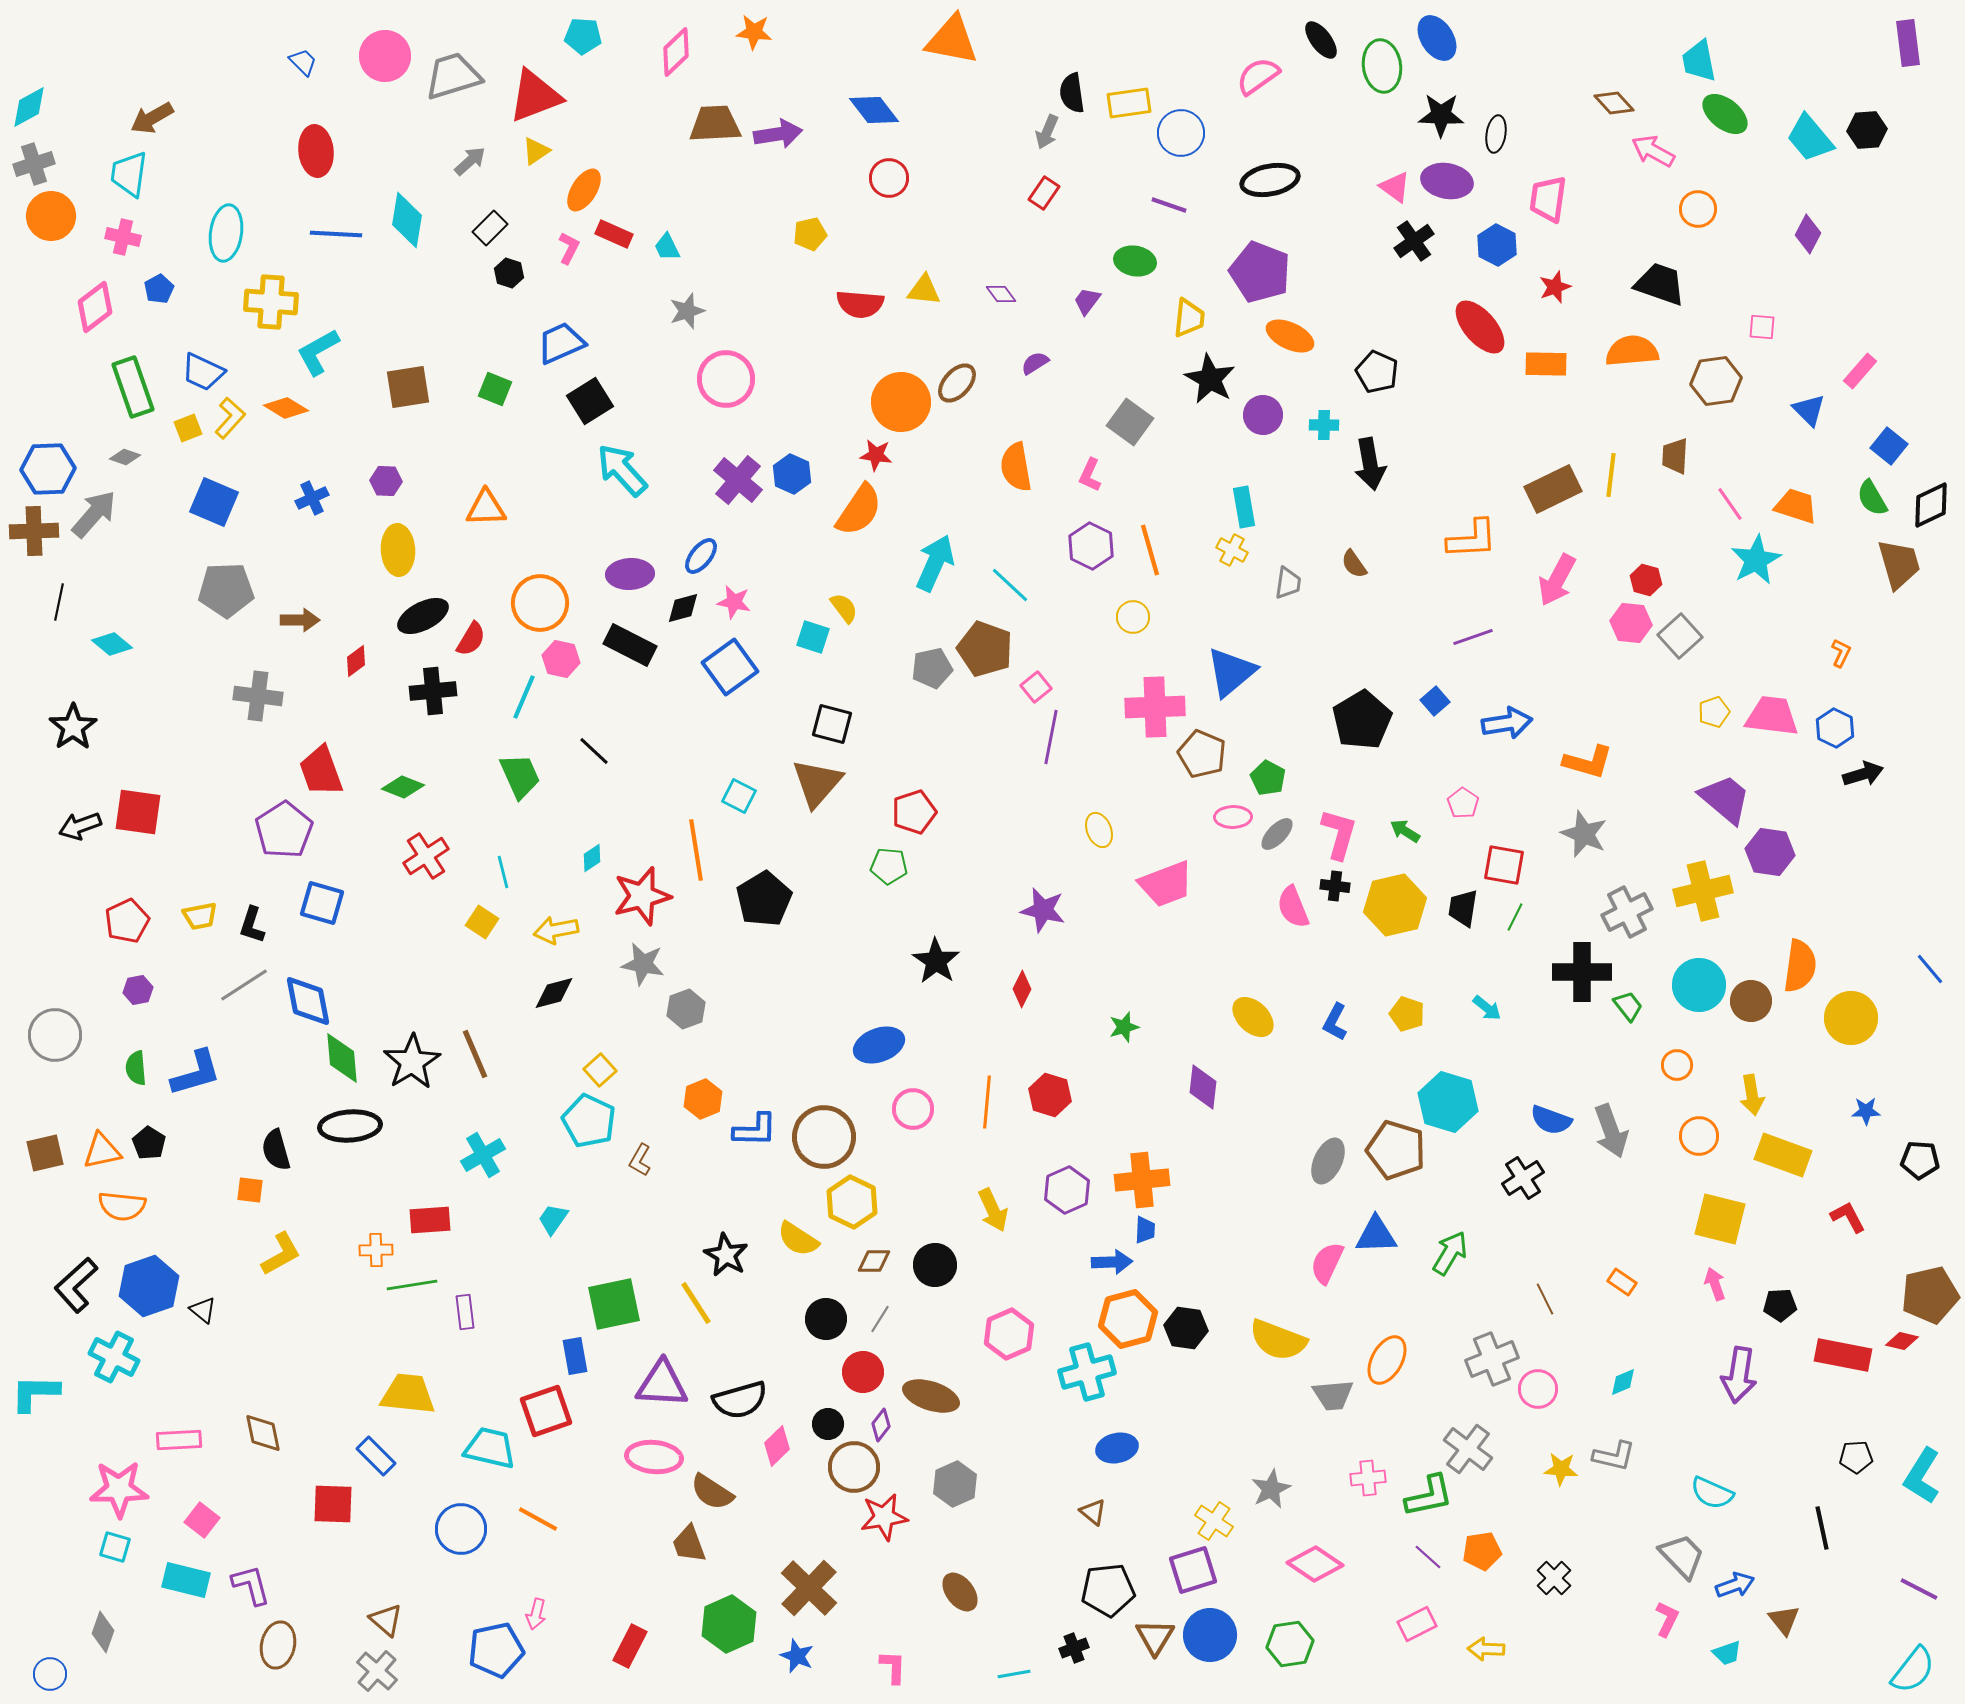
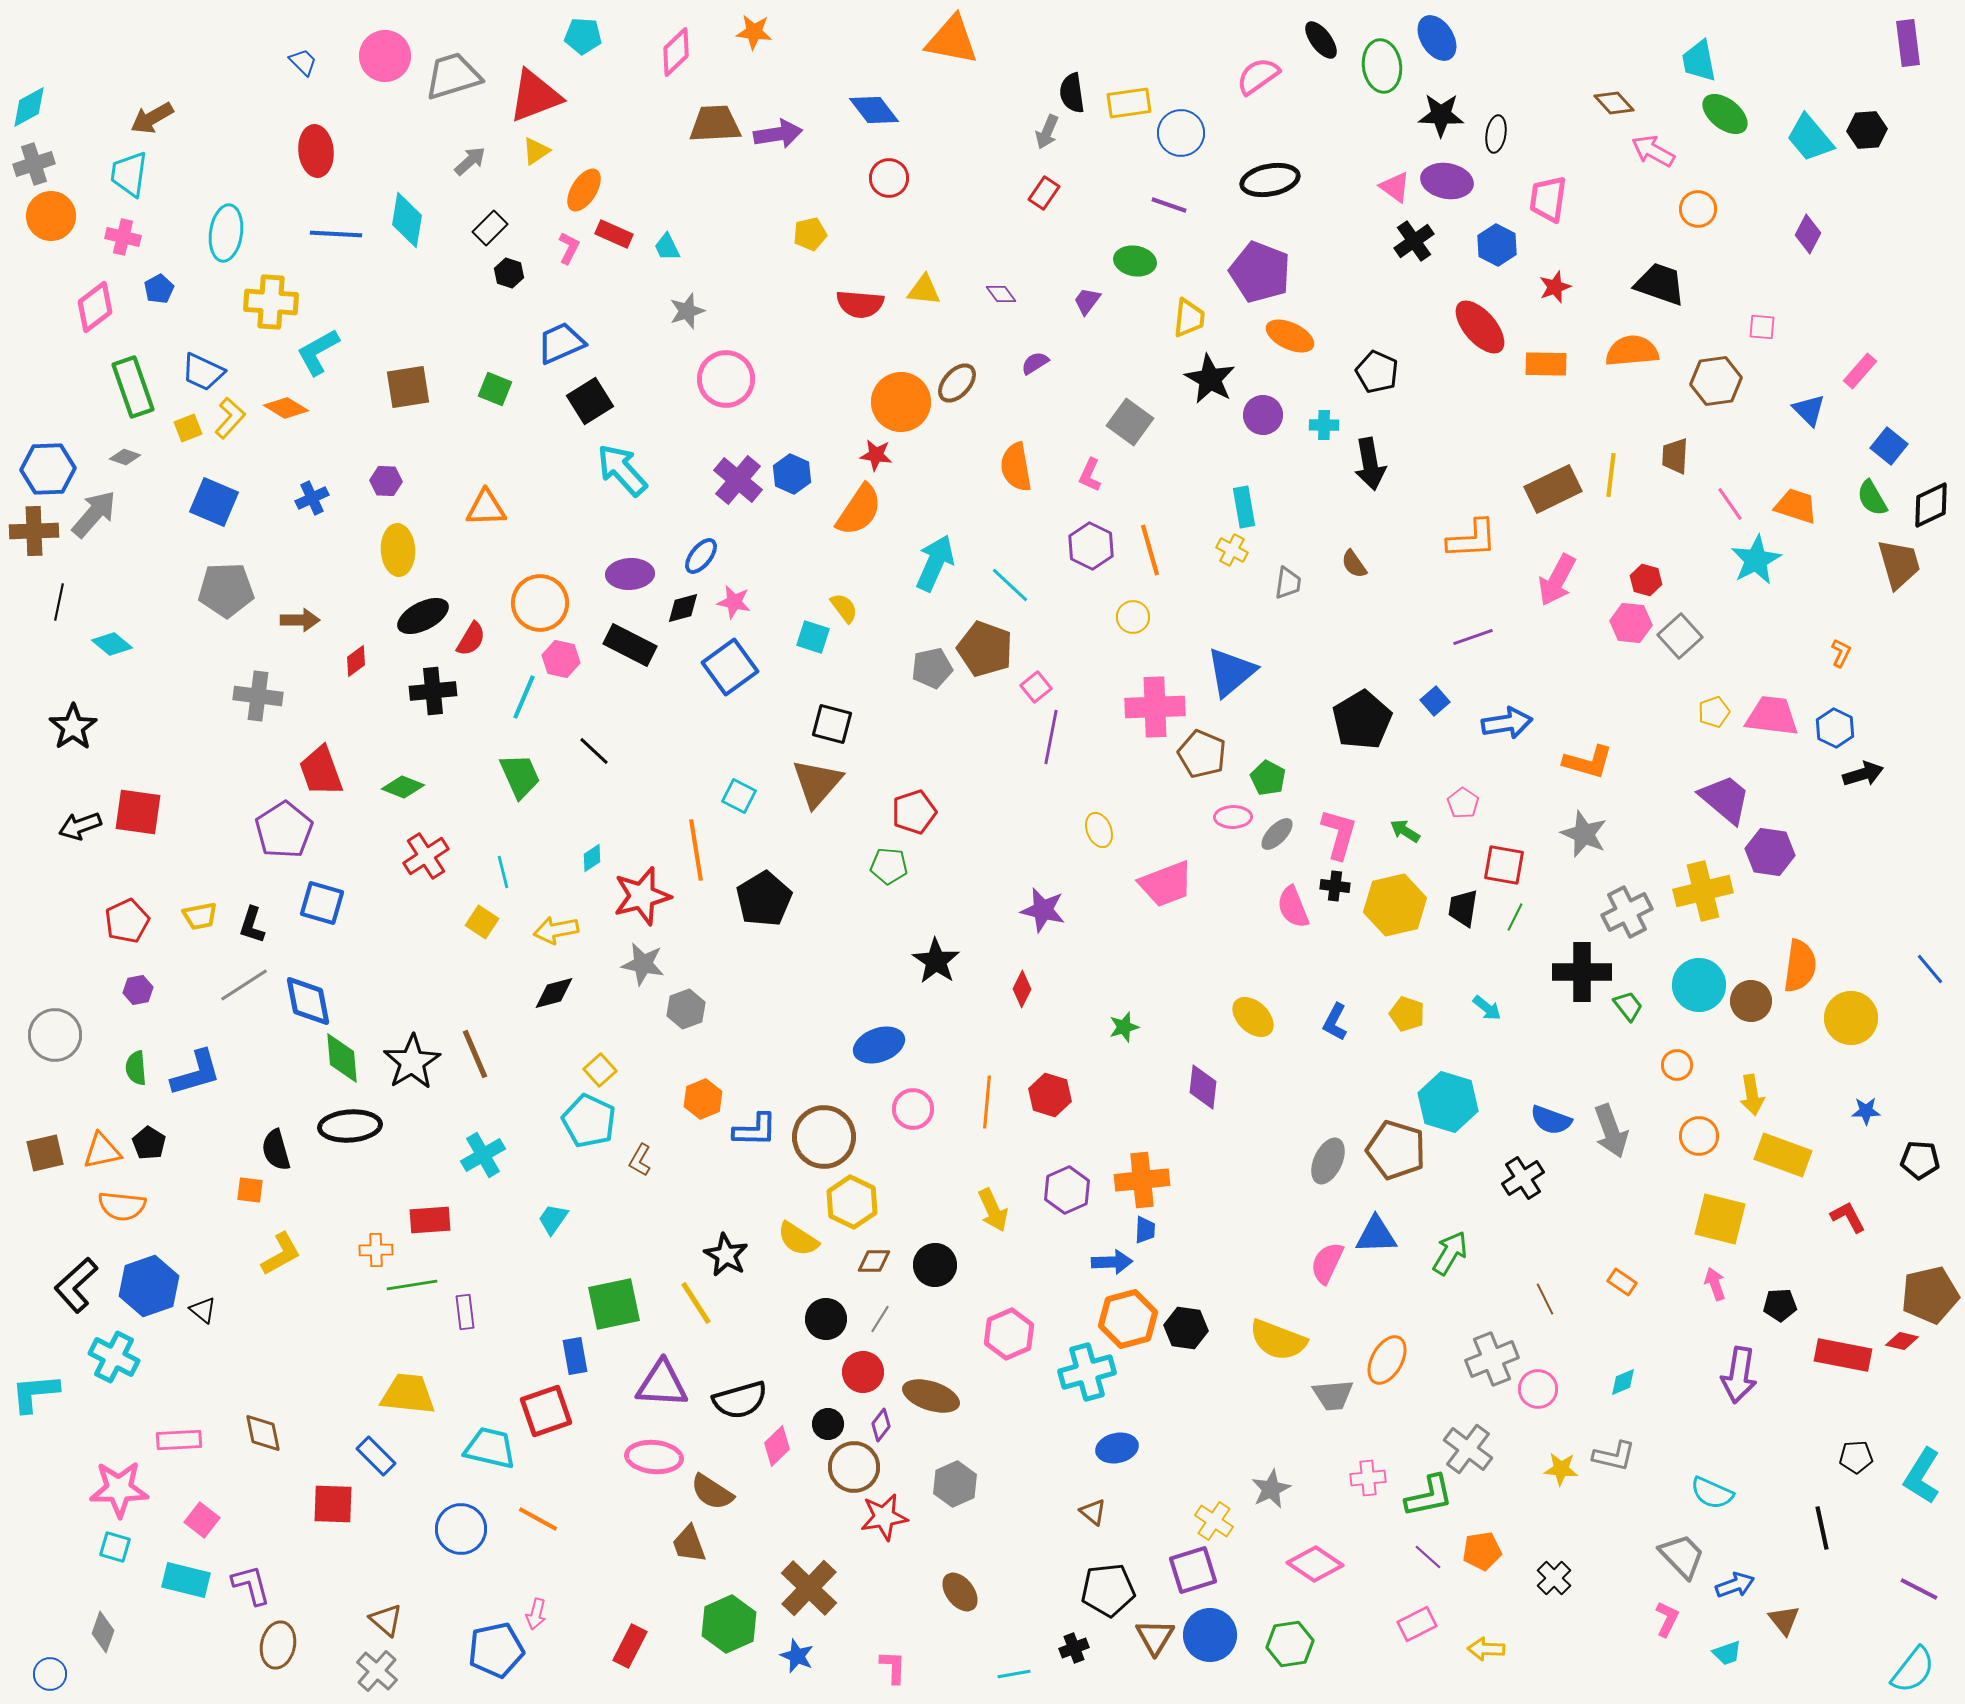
cyan L-shape at (35, 1393): rotated 6 degrees counterclockwise
